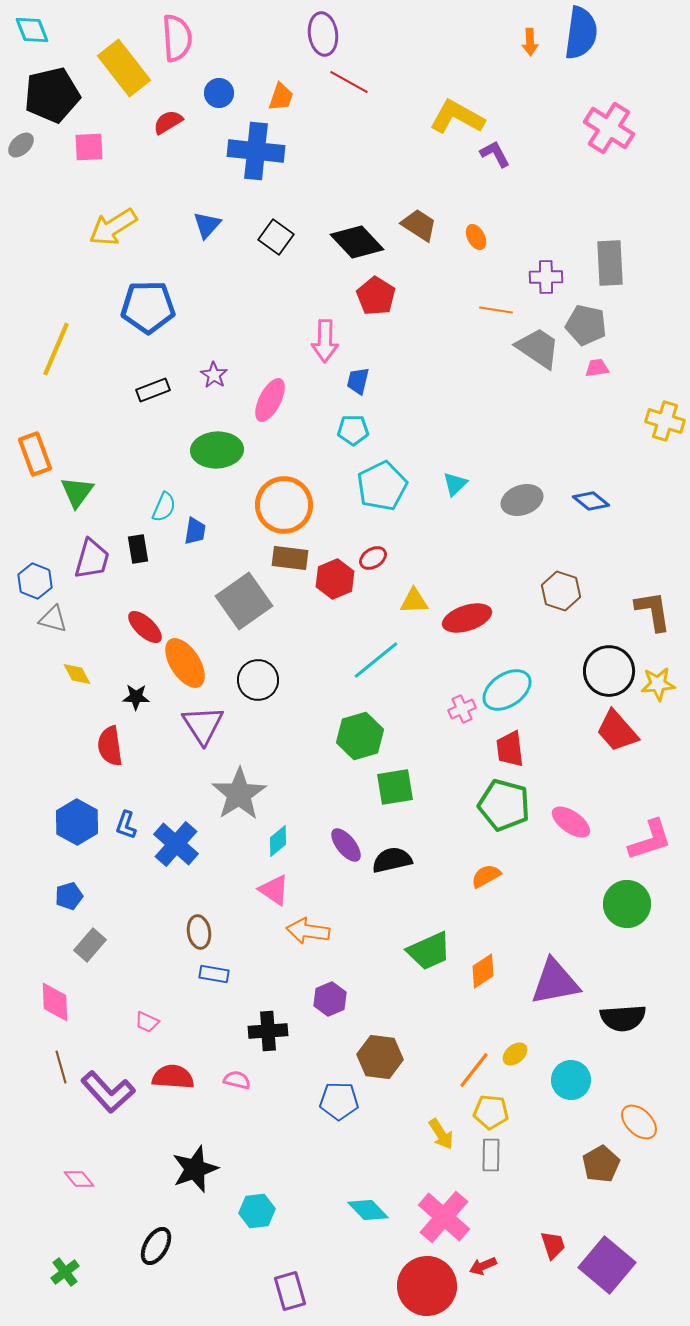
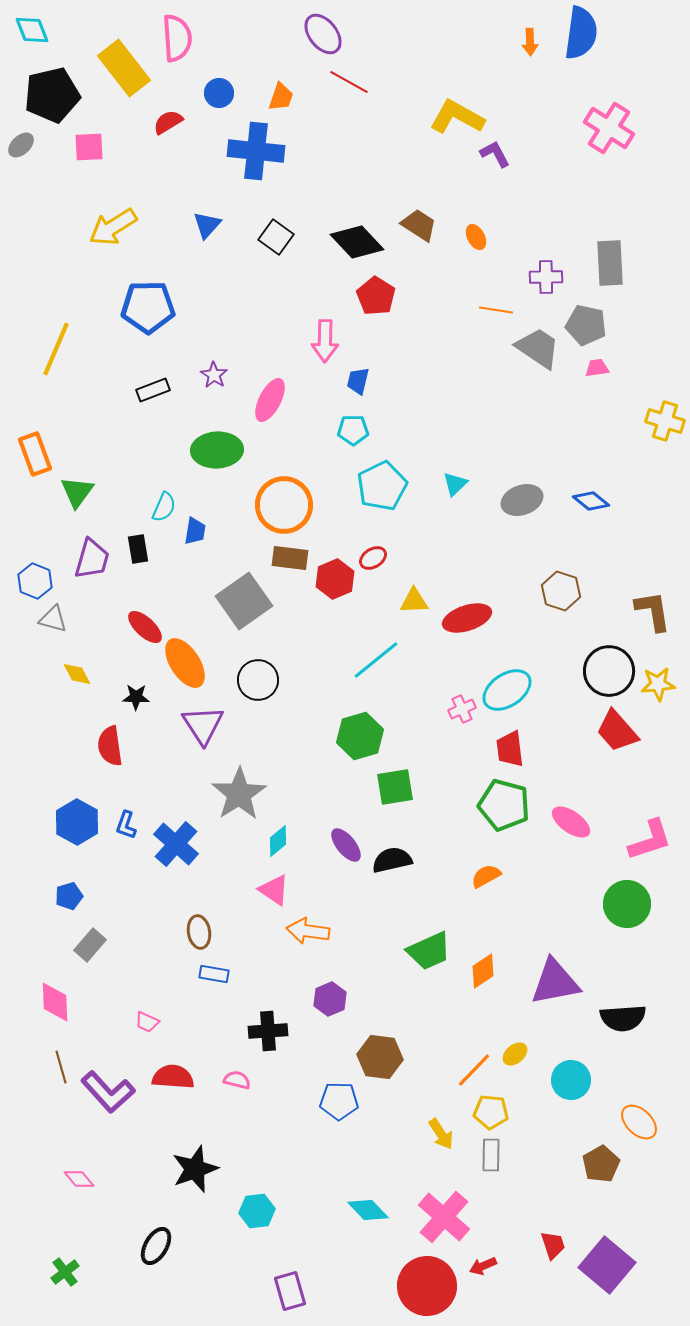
purple ellipse at (323, 34): rotated 30 degrees counterclockwise
orange line at (474, 1070): rotated 6 degrees clockwise
